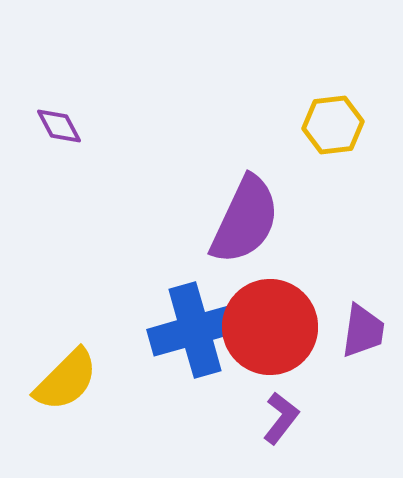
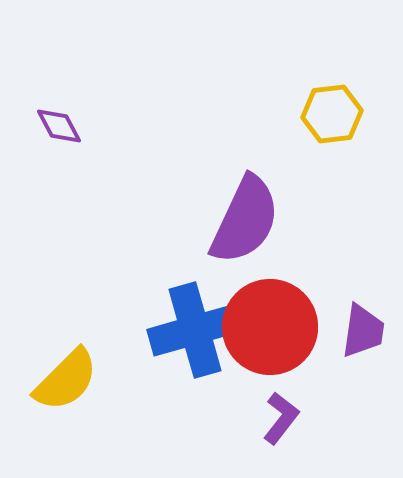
yellow hexagon: moved 1 px left, 11 px up
